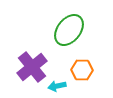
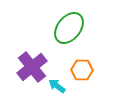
green ellipse: moved 2 px up
cyan arrow: rotated 48 degrees clockwise
